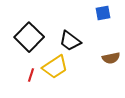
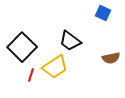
blue square: rotated 35 degrees clockwise
black square: moved 7 px left, 10 px down
